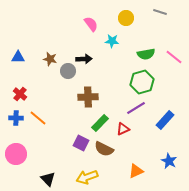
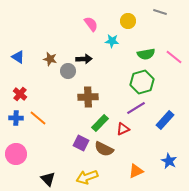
yellow circle: moved 2 px right, 3 px down
blue triangle: rotated 32 degrees clockwise
